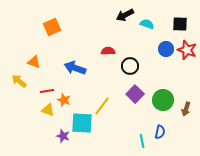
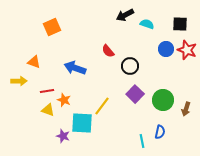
red semicircle: rotated 128 degrees counterclockwise
yellow arrow: rotated 140 degrees clockwise
